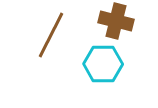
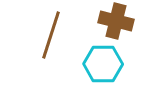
brown line: rotated 9 degrees counterclockwise
